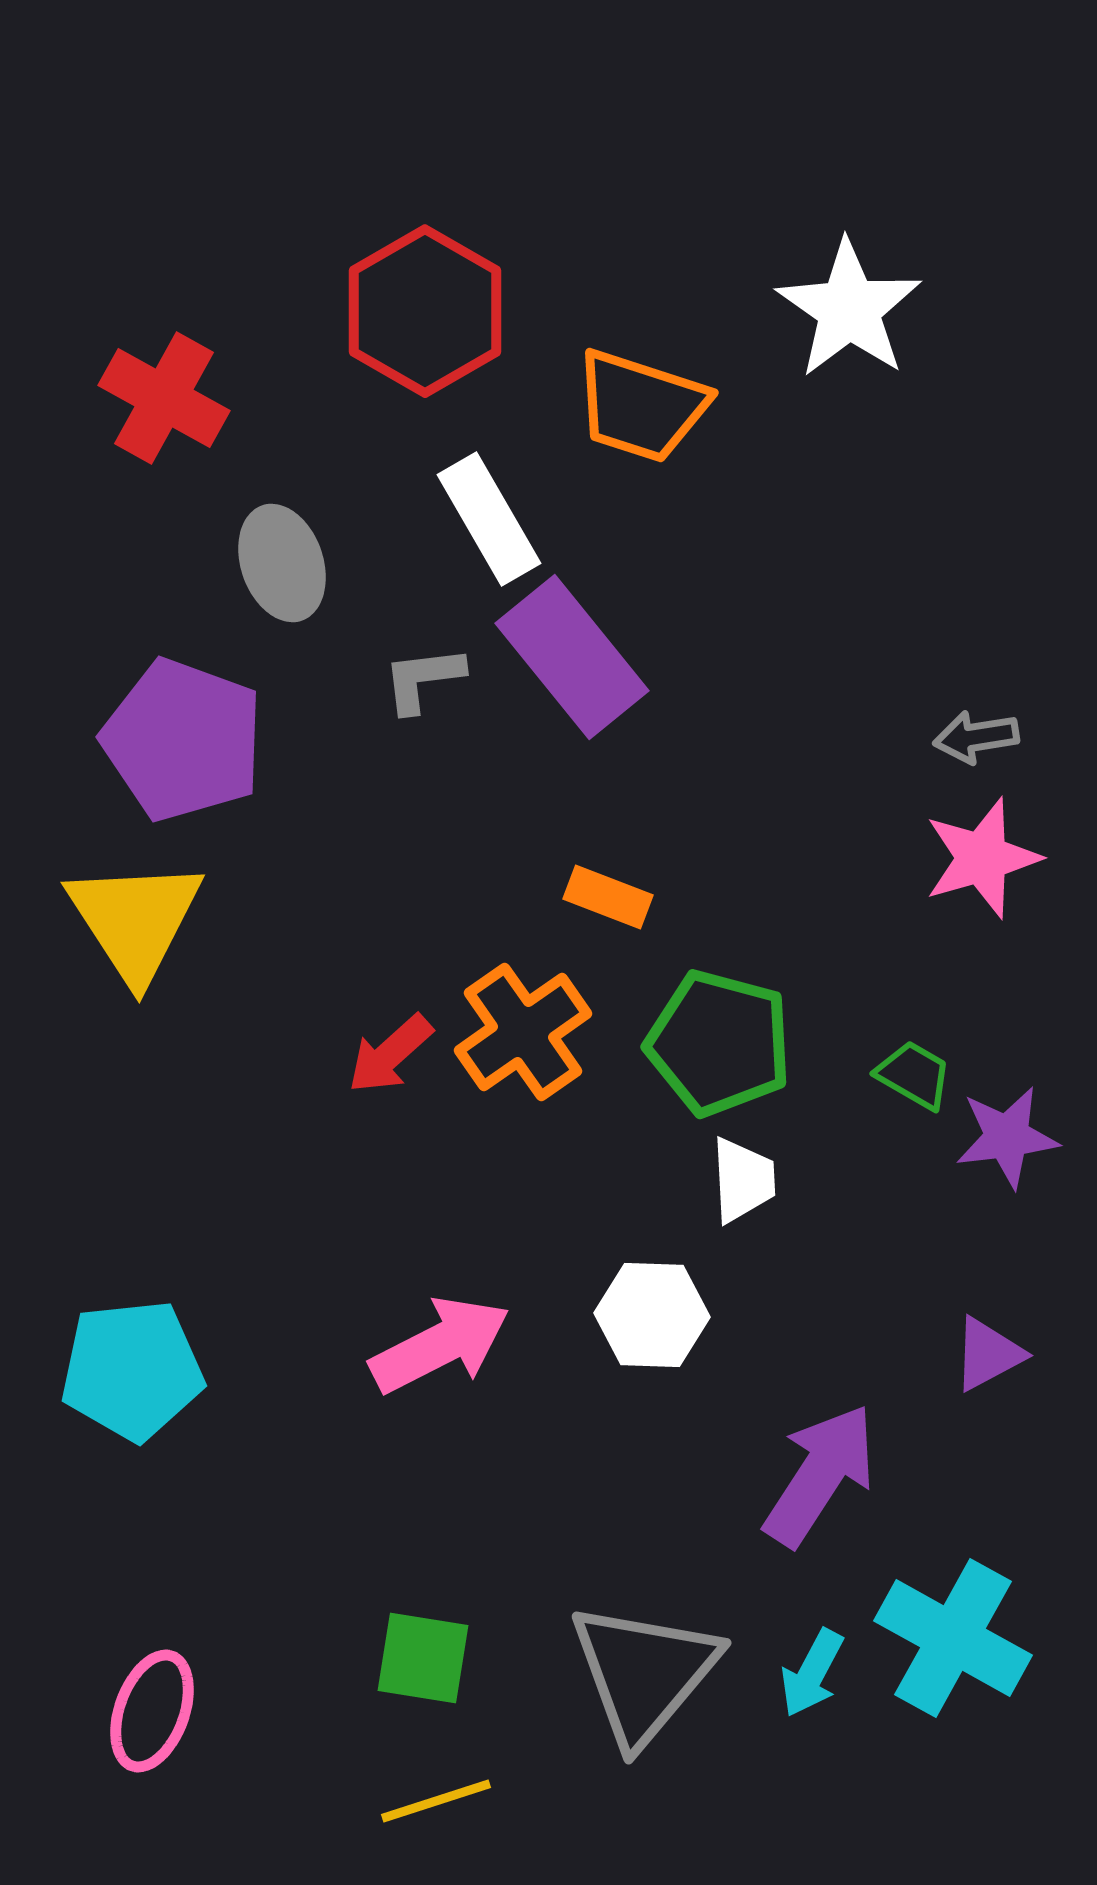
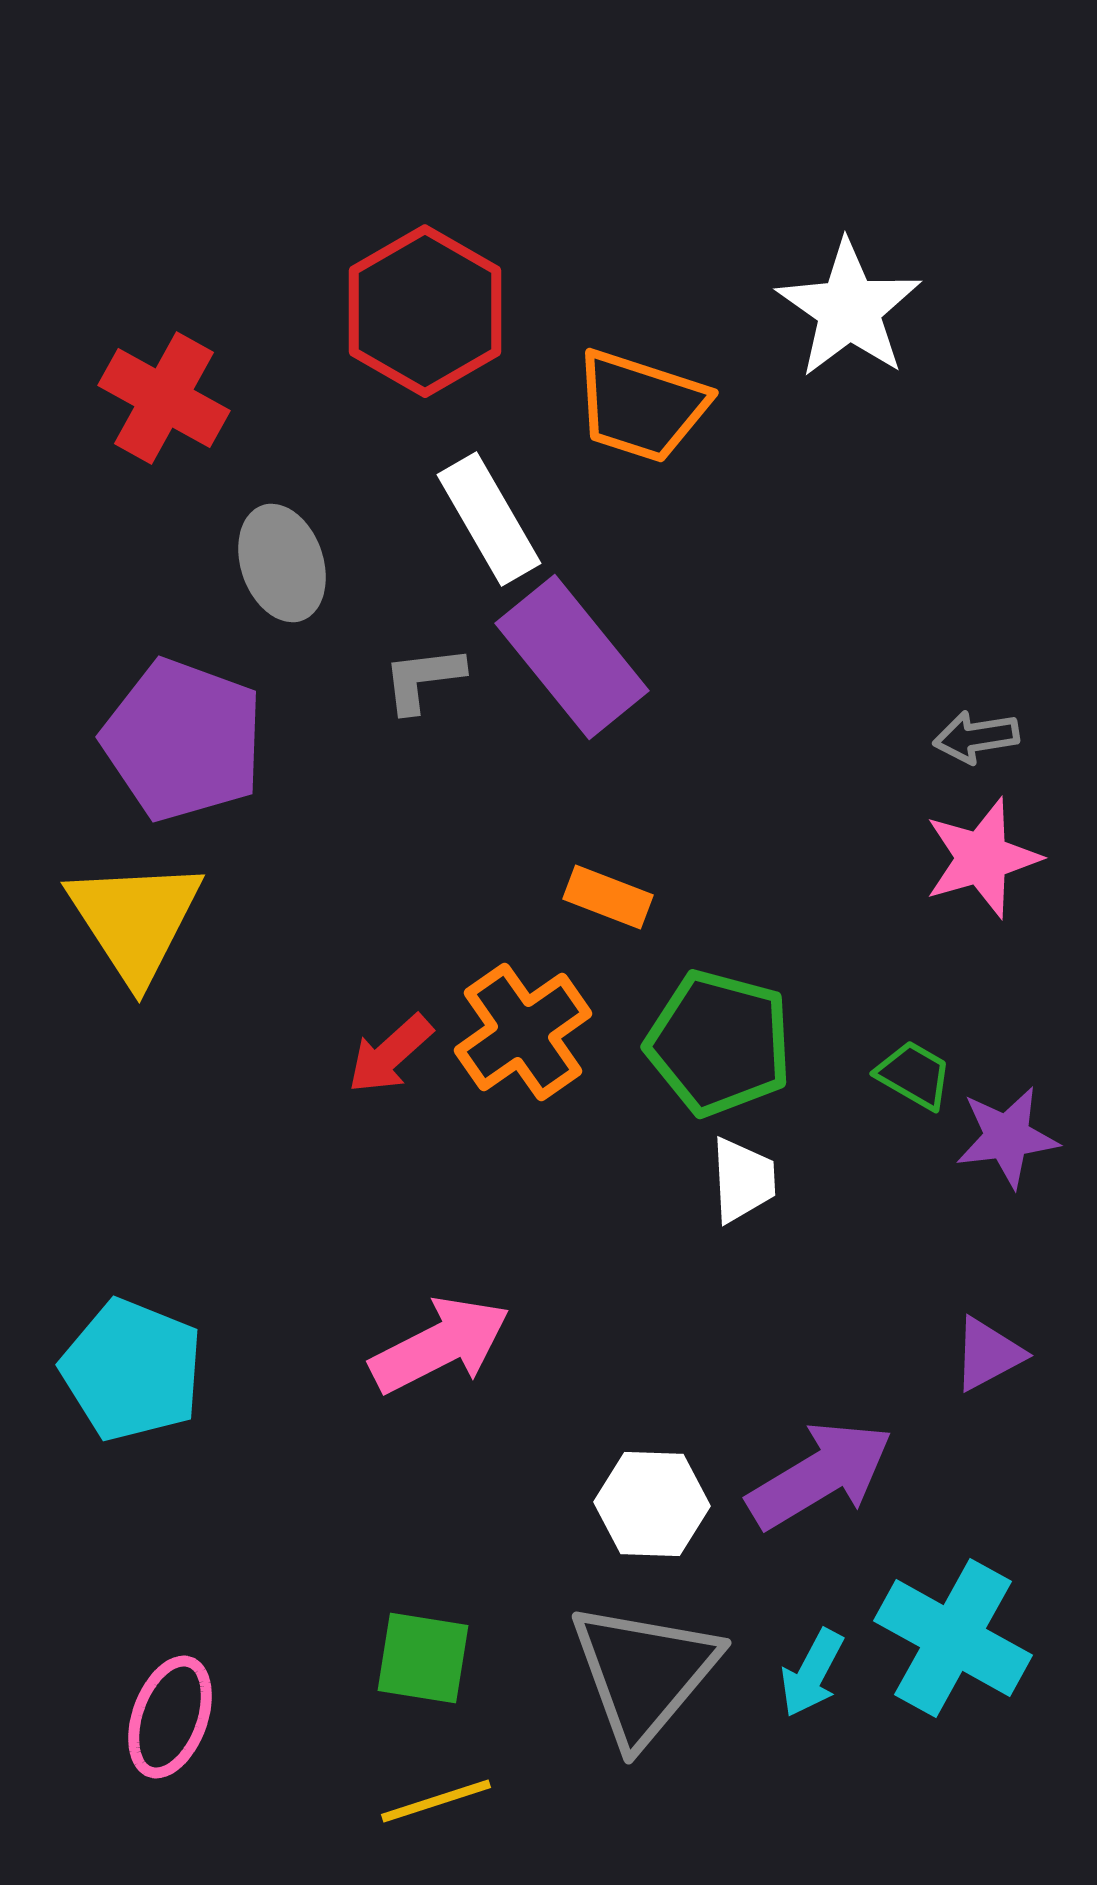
white hexagon: moved 189 px down
cyan pentagon: rotated 28 degrees clockwise
purple arrow: rotated 26 degrees clockwise
pink ellipse: moved 18 px right, 6 px down
